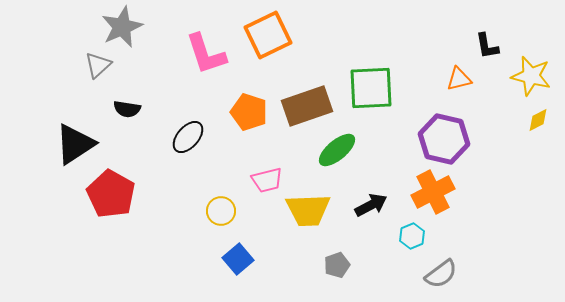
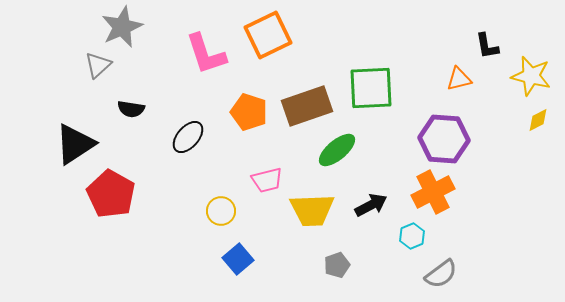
black semicircle: moved 4 px right
purple hexagon: rotated 9 degrees counterclockwise
yellow trapezoid: moved 4 px right
